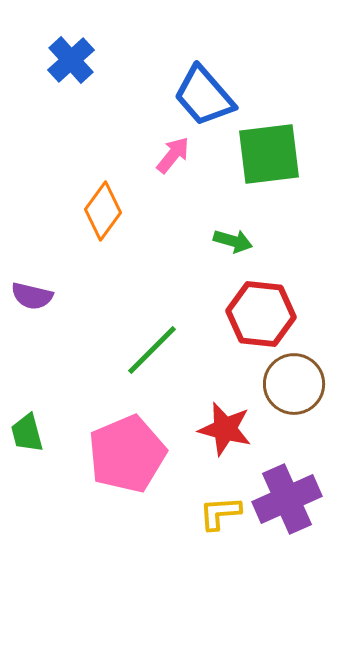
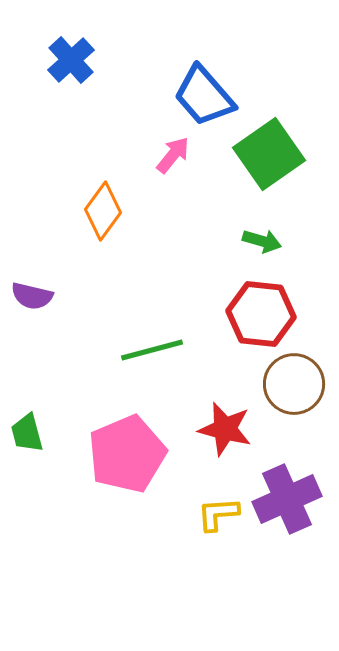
green square: rotated 28 degrees counterclockwise
green arrow: moved 29 px right
green line: rotated 30 degrees clockwise
yellow L-shape: moved 2 px left, 1 px down
